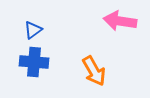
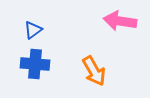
blue cross: moved 1 px right, 2 px down
